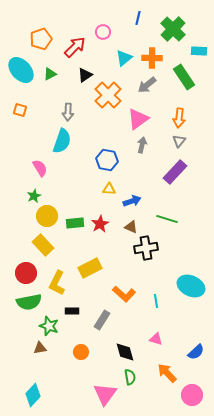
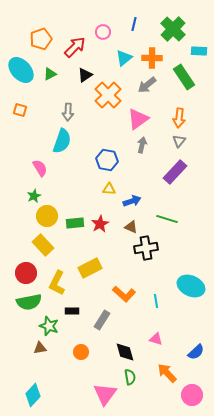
blue line at (138, 18): moved 4 px left, 6 px down
